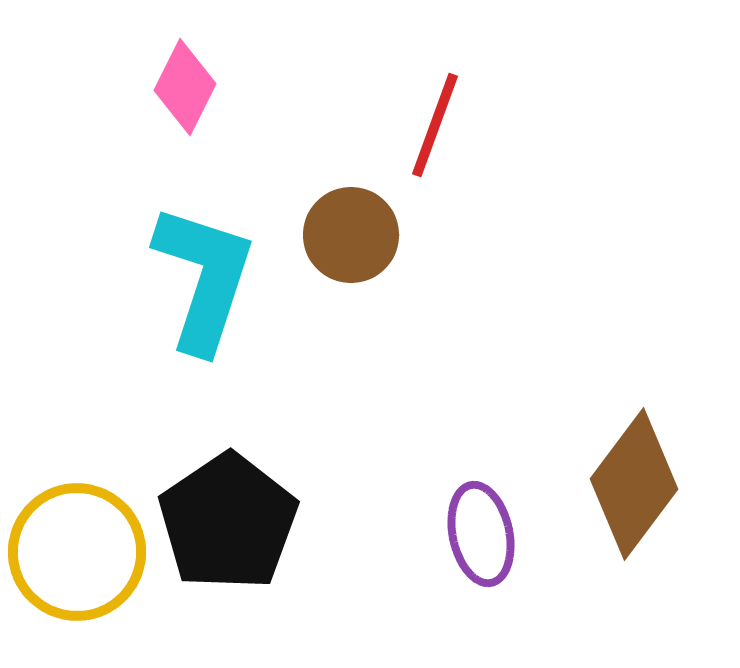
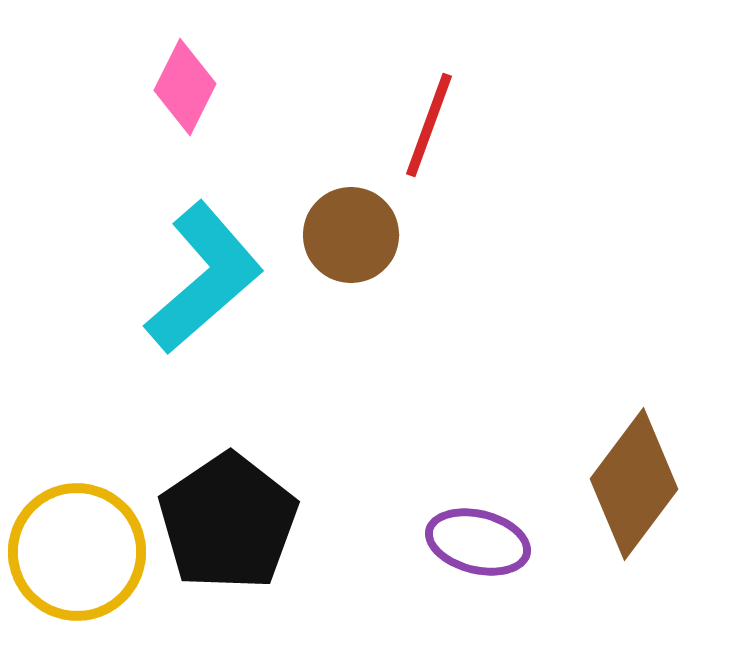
red line: moved 6 px left
cyan L-shape: rotated 31 degrees clockwise
purple ellipse: moved 3 px left, 8 px down; rotated 64 degrees counterclockwise
